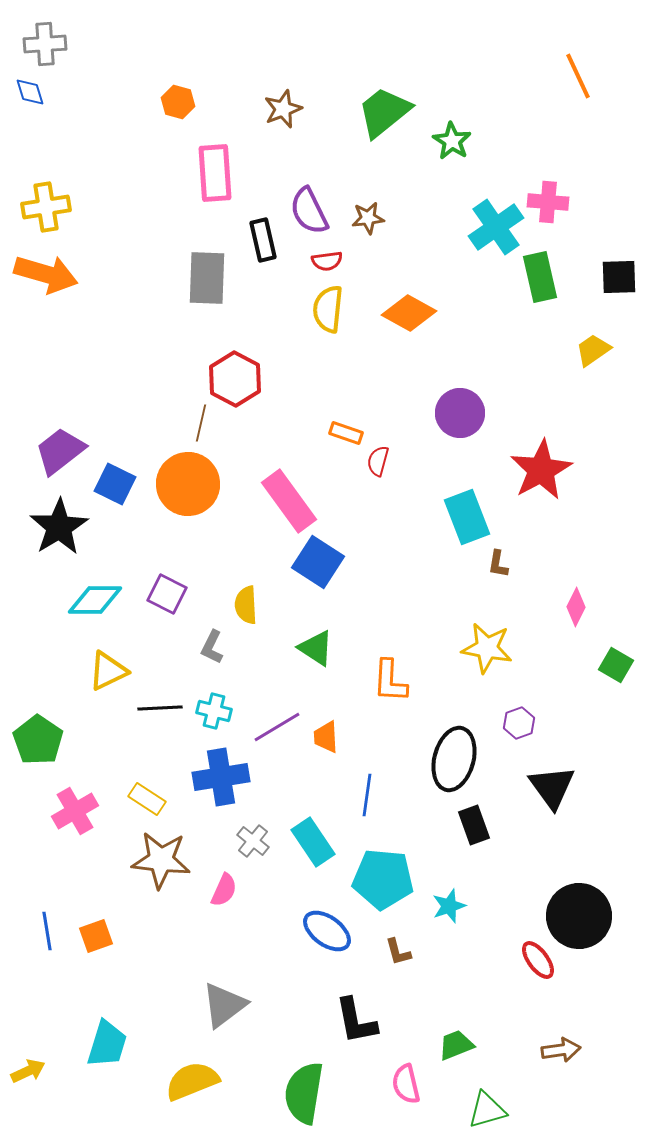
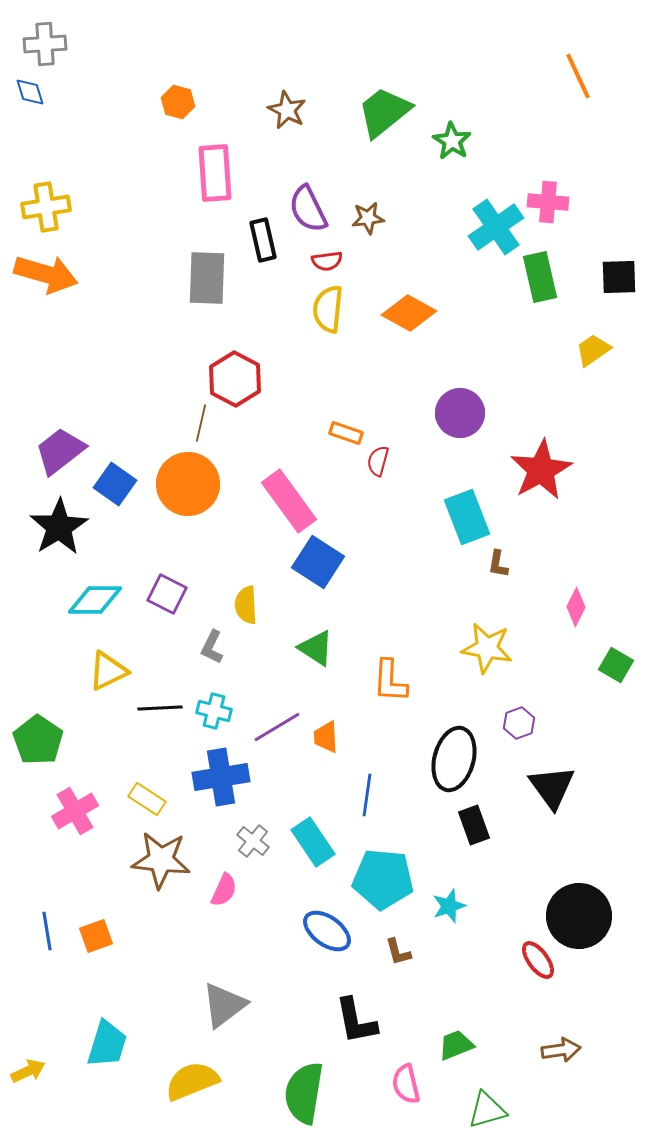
brown star at (283, 109): moved 4 px right, 1 px down; rotated 24 degrees counterclockwise
purple semicircle at (309, 211): moved 1 px left, 2 px up
blue square at (115, 484): rotated 9 degrees clockwise
